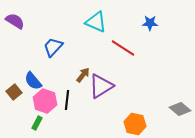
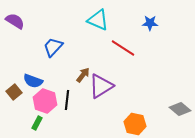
cyan triangle: moved 2 px right, 2 px up
blue semicircle: rotated 30 degrees counterclockwise
